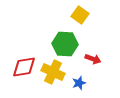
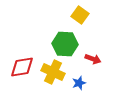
red diamond: moved 2 px left
